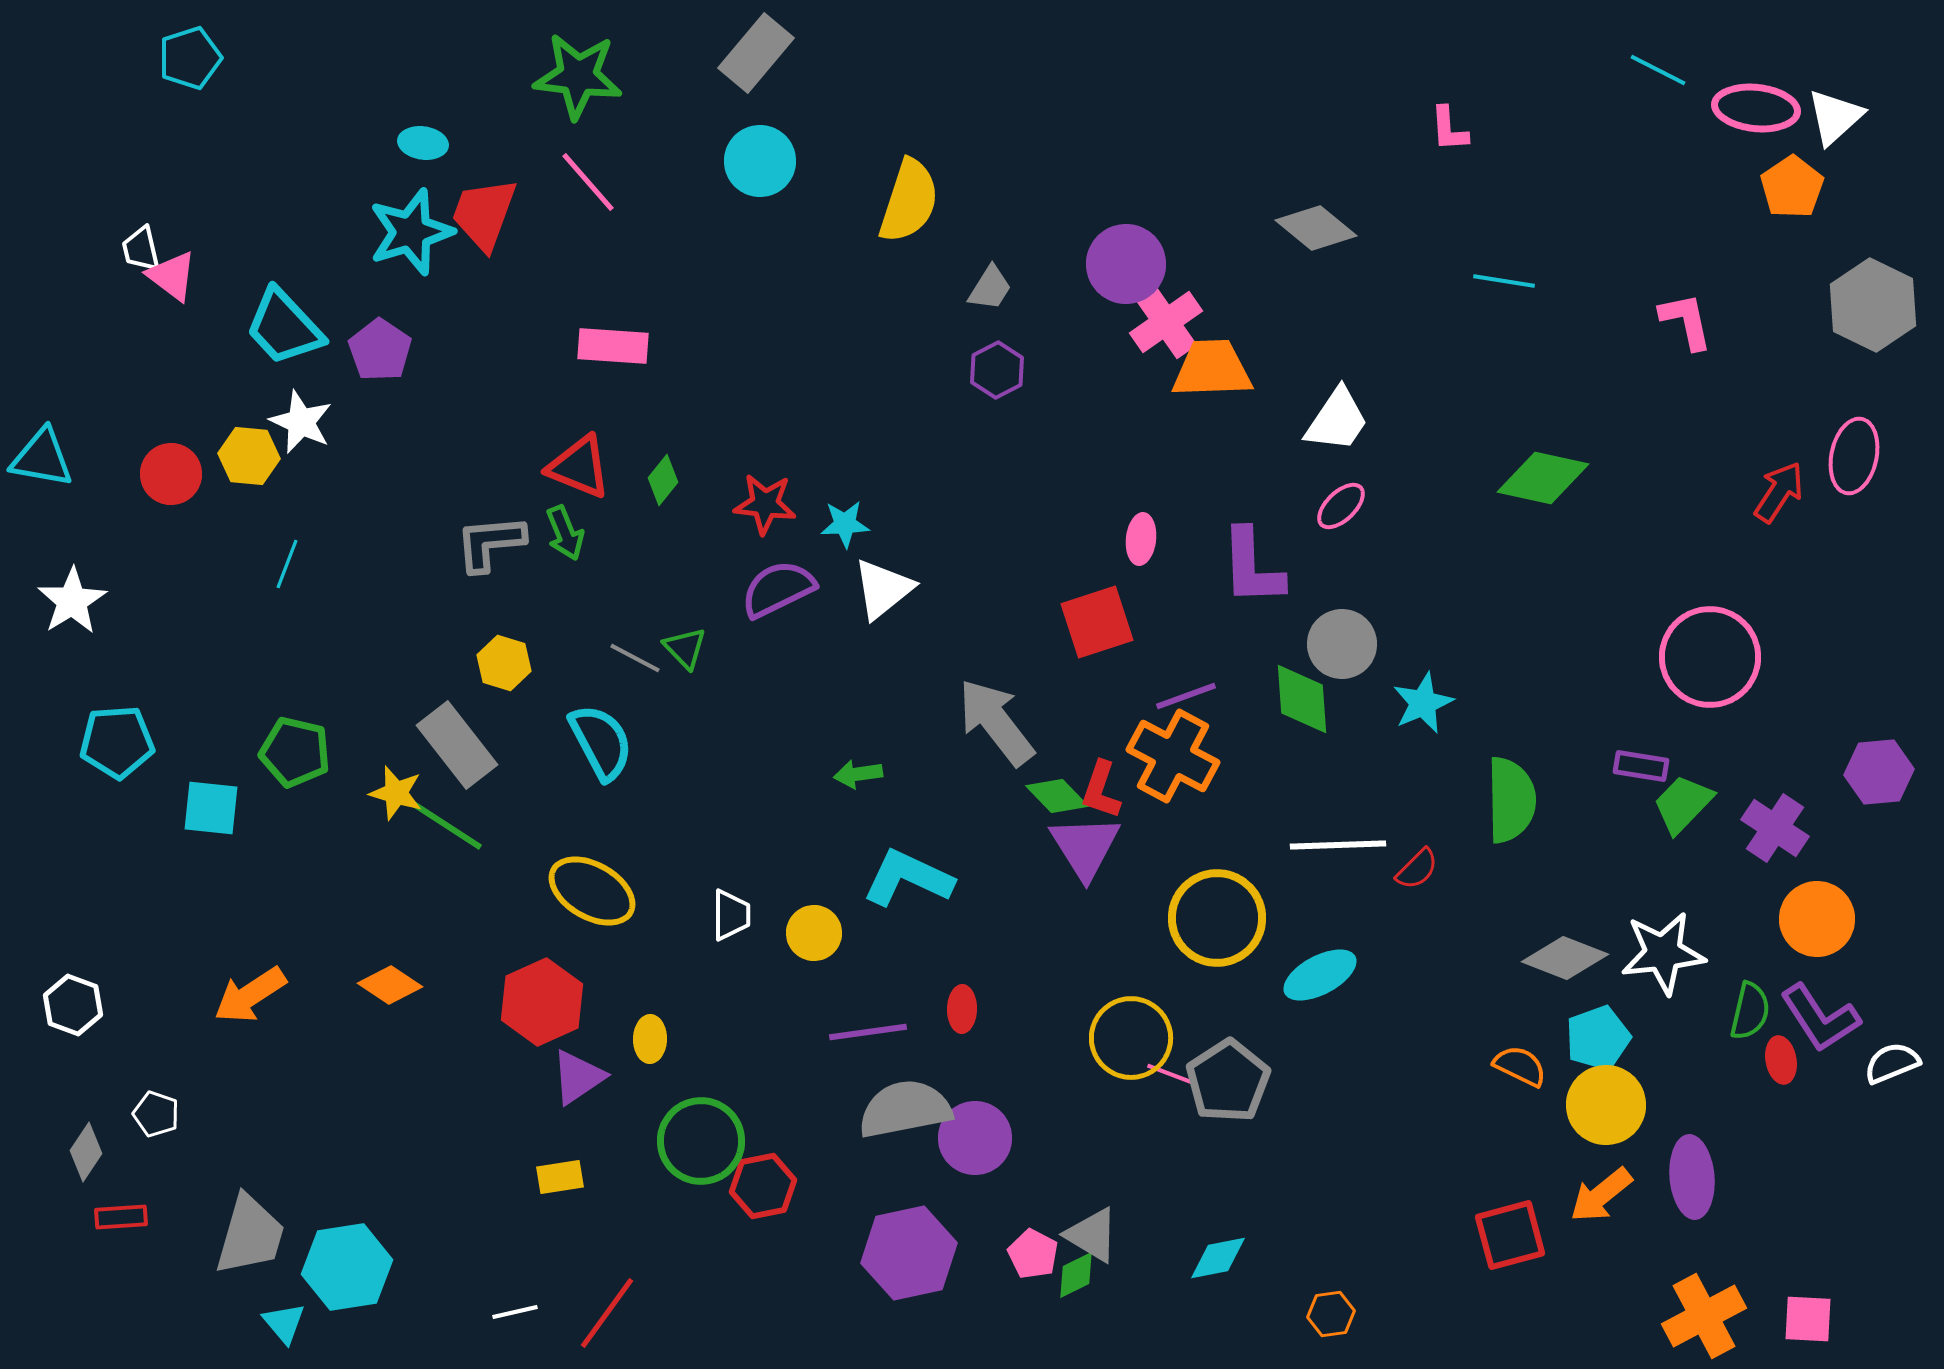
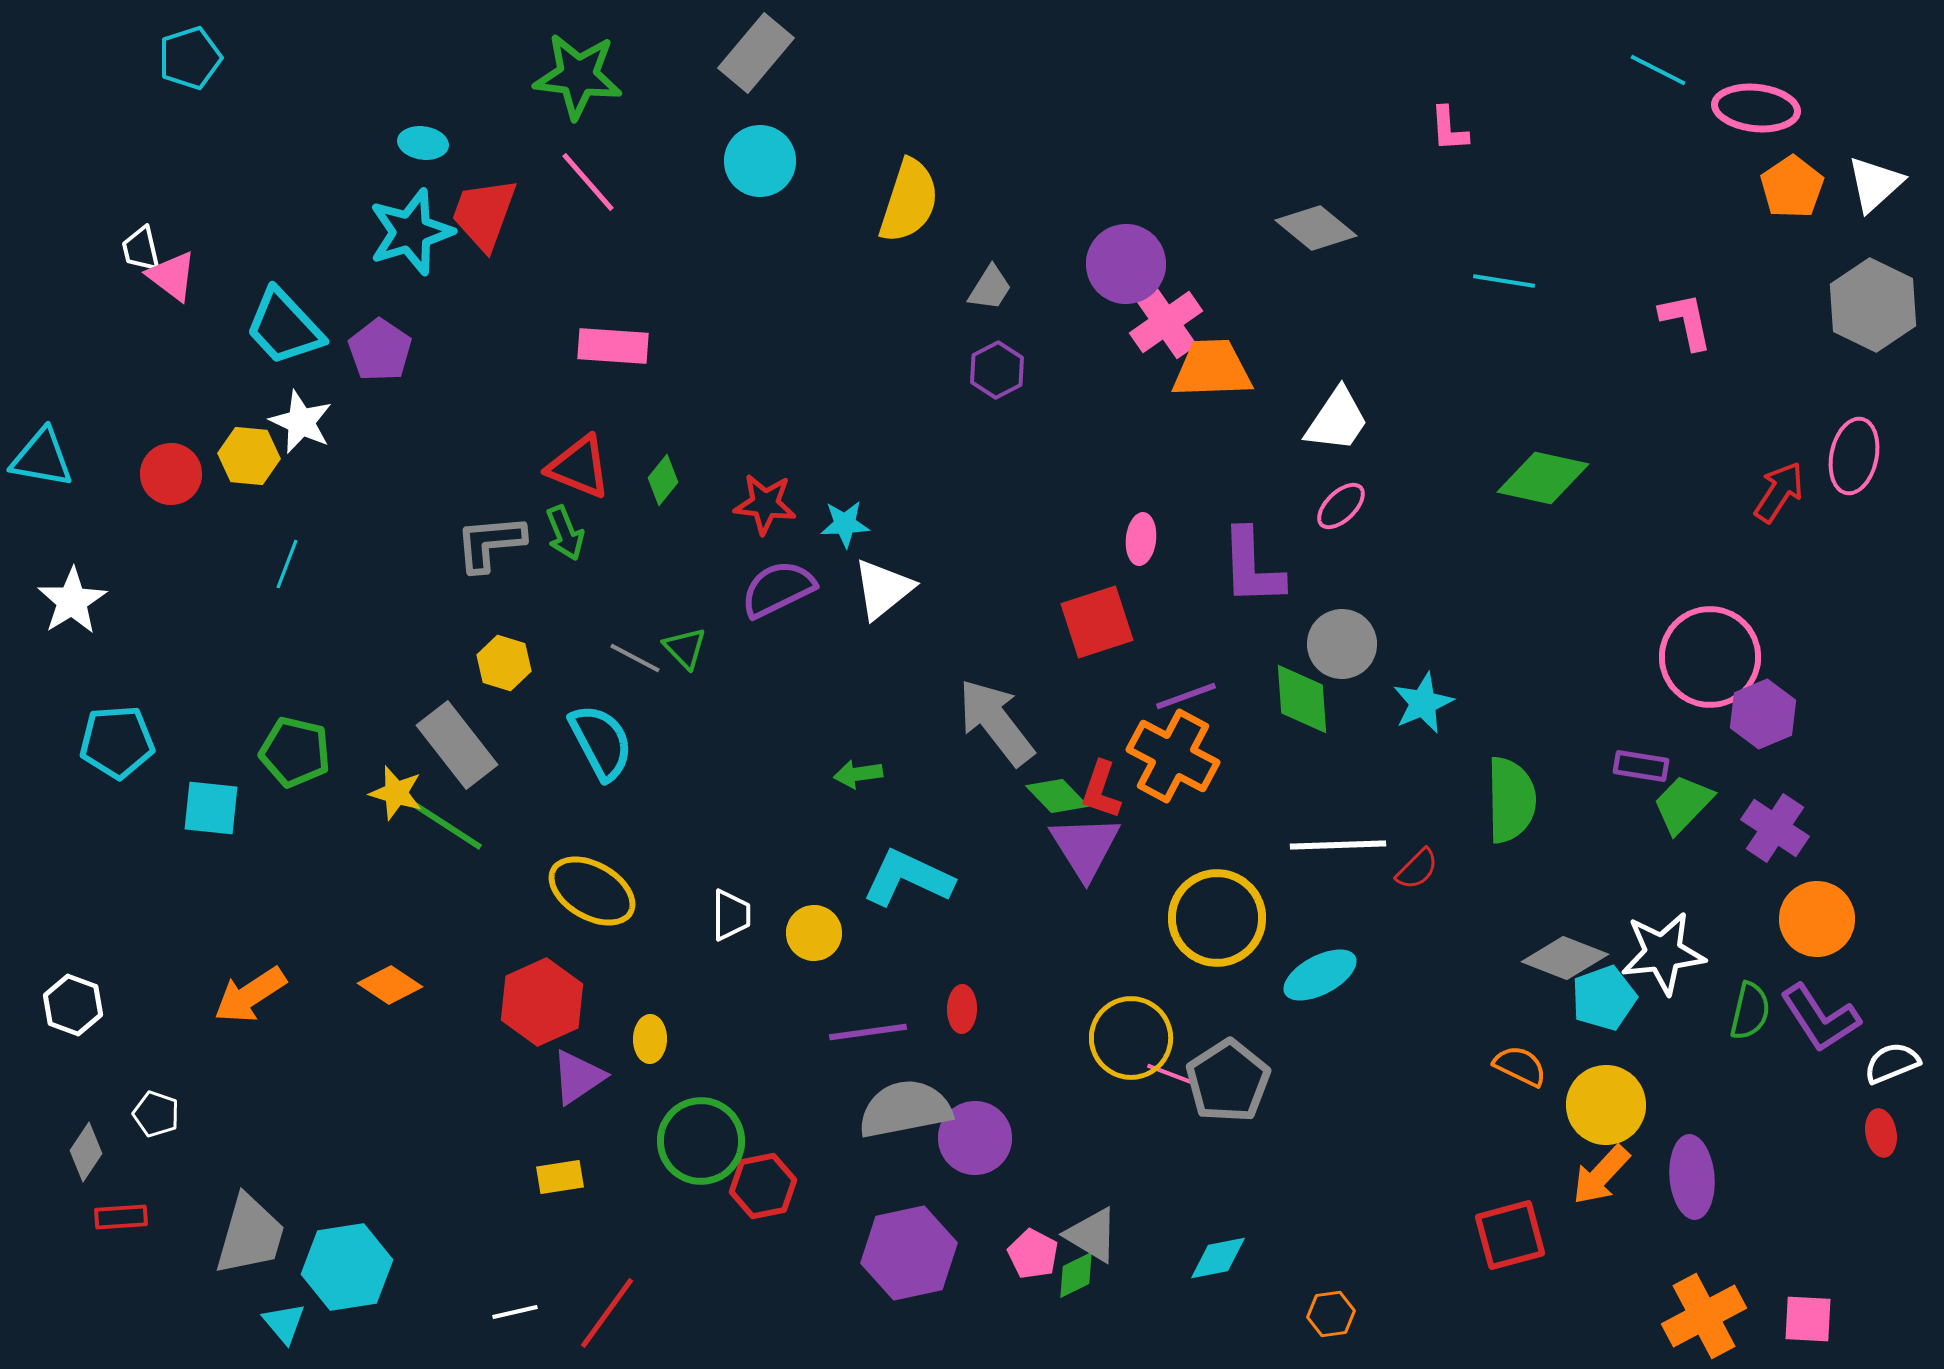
white triangle at (1835, 117): moved 40 px right, 67 px down
purple hexagon at (1879, 772): moved 116 px left, 58 px up; rotated 18 degrees counterclockwise
cyan pentagon at (1598, 1038): moved 6 px right, 40 px up
red ellipse at (1781, 1060): moved 100 px right, 73 px down
orange arrow at (1601, 1195): moved 20 px up; rotated 8 degrees counterclockwise
